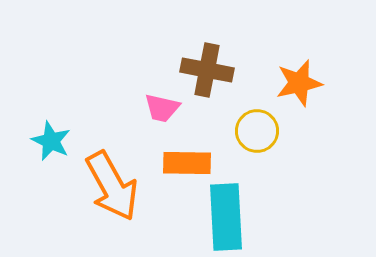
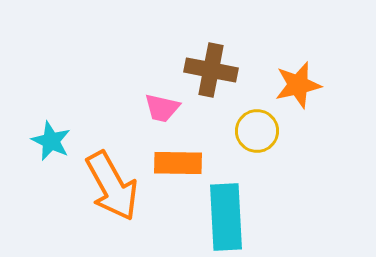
brown cross: moved 4 px right
orange star: moved 1 px left, 2 px down
orange rectangle: moved 9 px left
